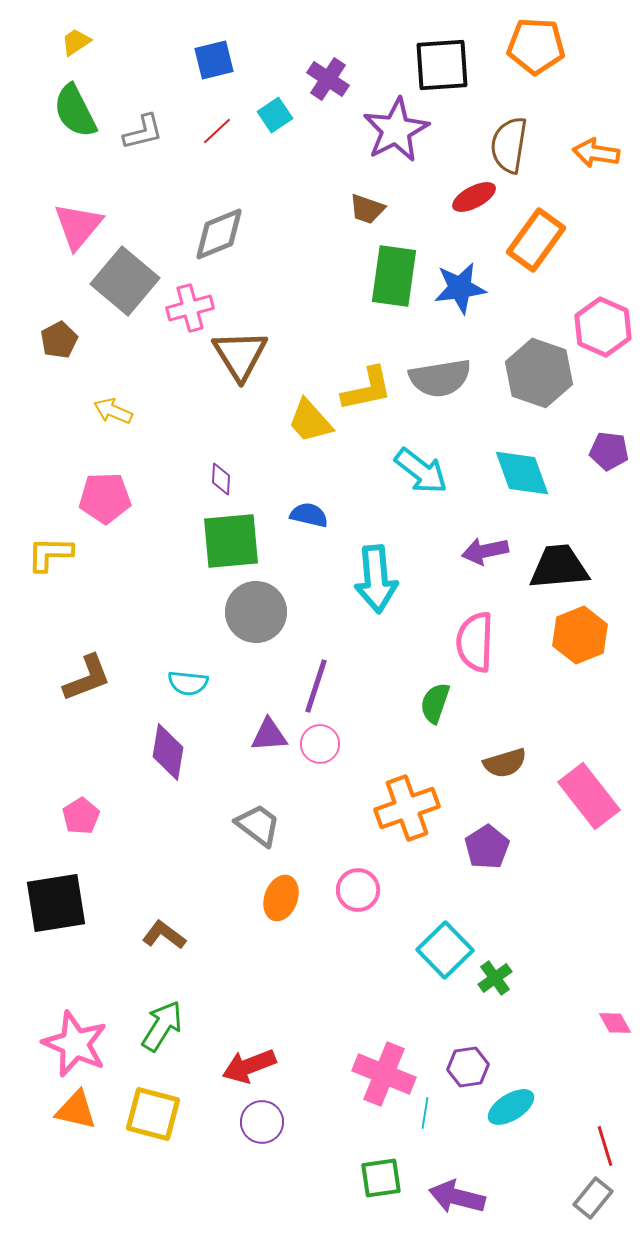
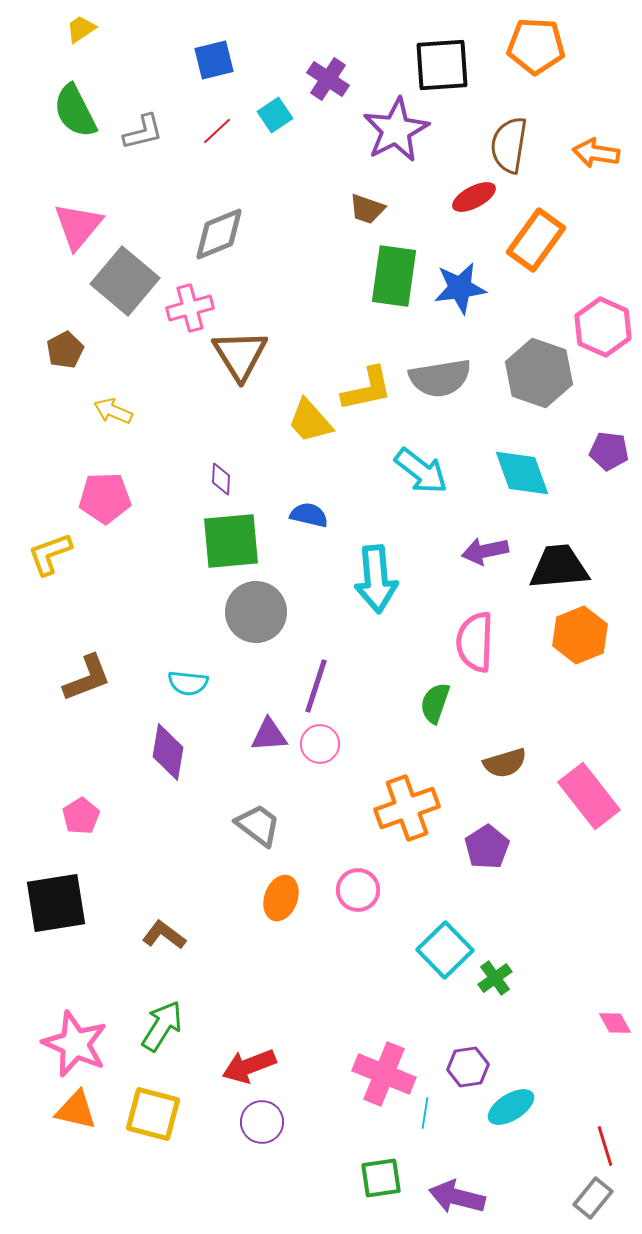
yellow trapezoid at (76, 42): moved 5 px right, 13 px up
brown pentagon at (59, 340): moved 6 px right, 10 px down
yellow L-shape at (50, 554): rotated 21 degrees counterclockwise
